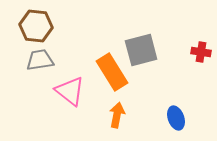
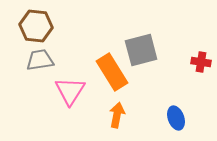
red cross: moved 10 px down
pink triangle: rotated 24 degrees clockwise
